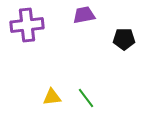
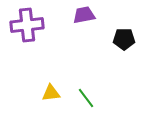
yellow triangle: moved 1 px left, 4 px up
